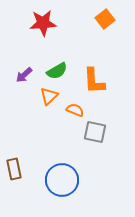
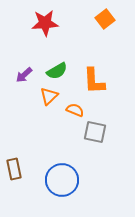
red star: moved 2 px right
